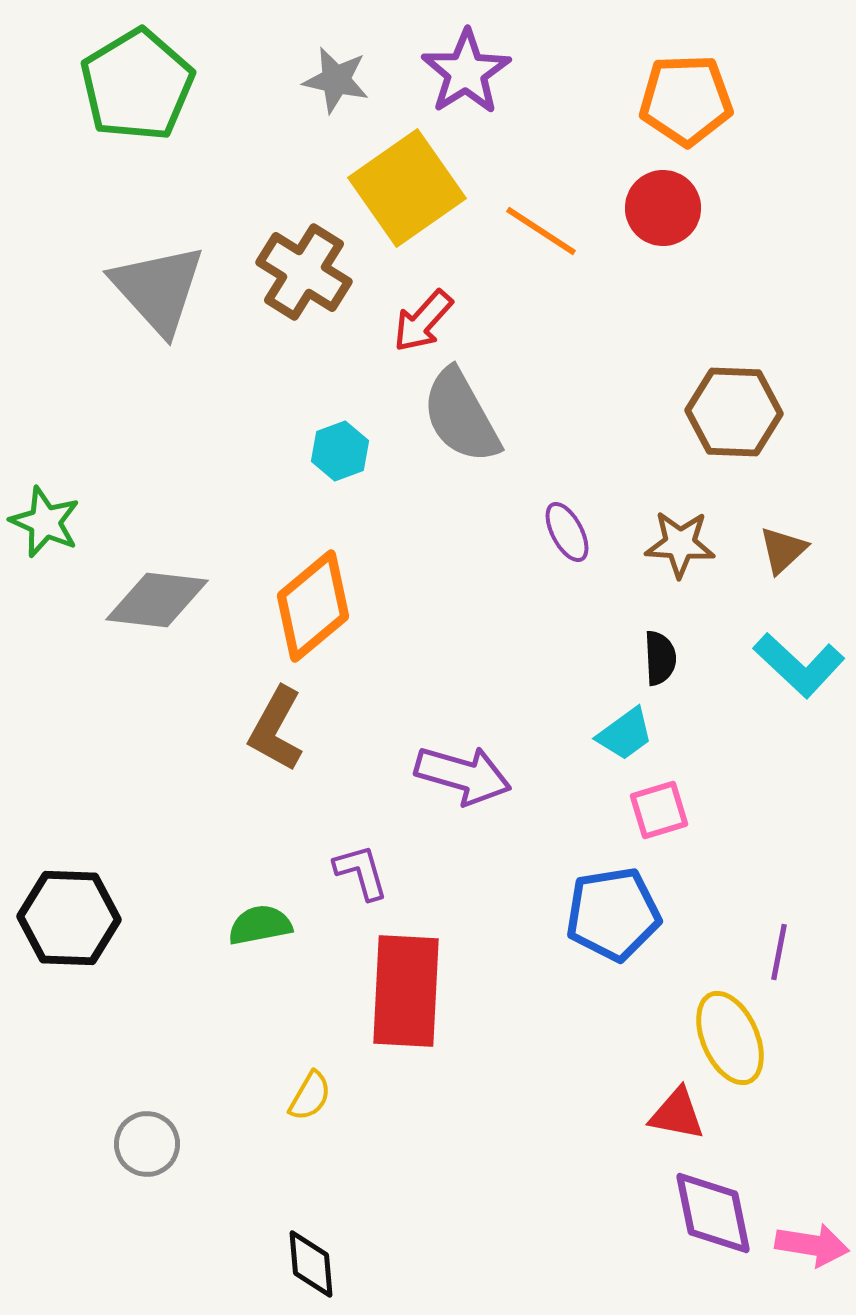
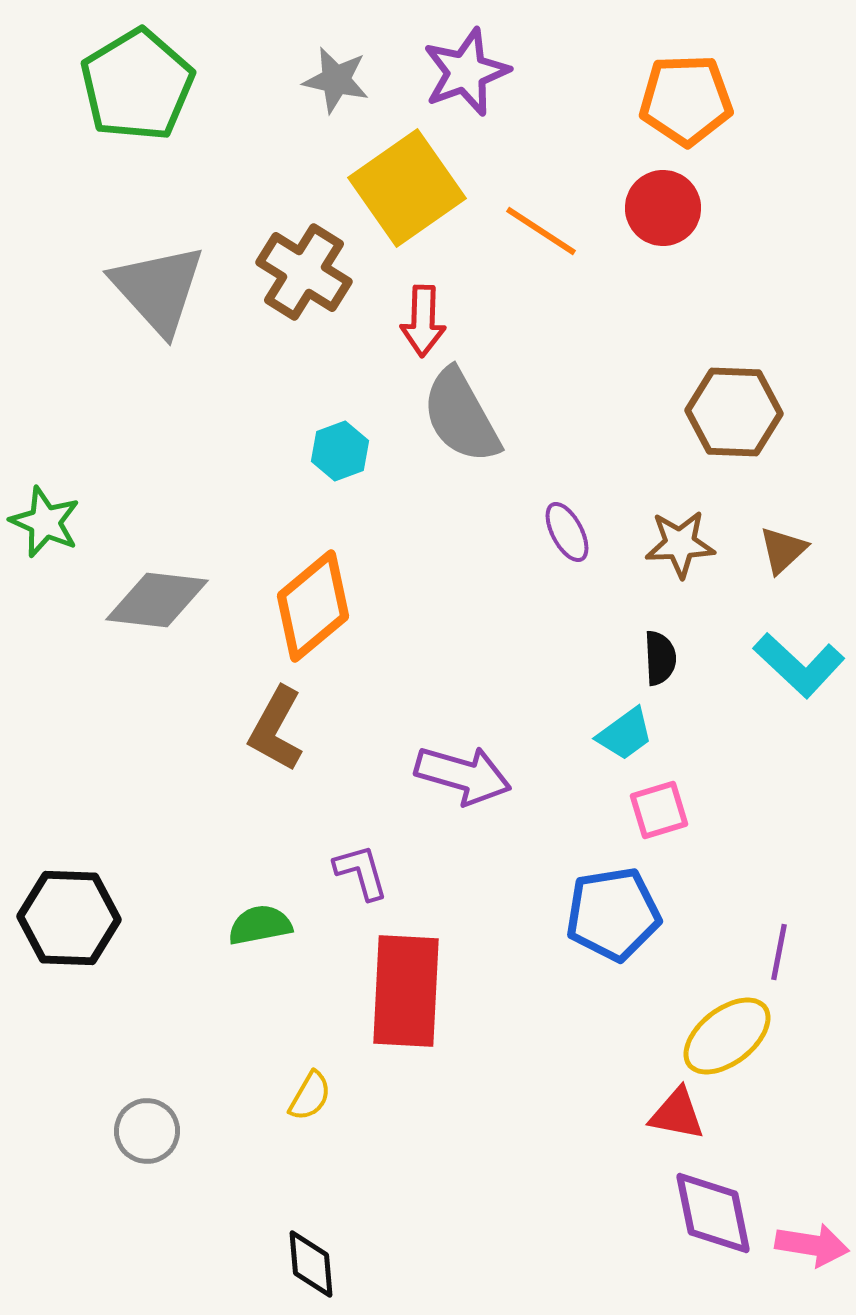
purple star: rotated 12 degrees clockwise
red arrow: rotated 40 degrees counterclockwise
brown star: rotated 6 degrees counterclockwise
yellow ellipse: moved 3 px left, 2 px up; rotated 76 degrees clockwise
gray circle: moved 13 px up
